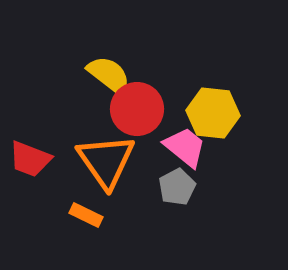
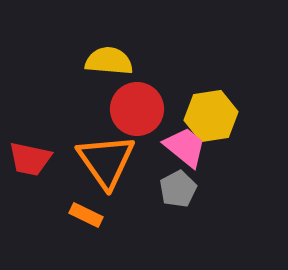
yellow semicircle: moved 14 px up; rotated 33 degrees counterclockwise
yellow hexagon: moved 2 px left, 3 px down; rotated 15 degrees counterclockwise
red trapezoid: rotated 9 degrees counterclockwise
gray pentagon: moved 1 px right, 2 px down
